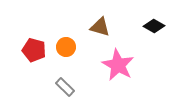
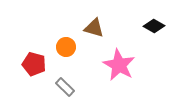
brown triangle: moved 6 px left, 1 px down
red pentagon: moved 14 px down
pink star: moved 1 px right
